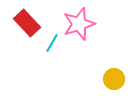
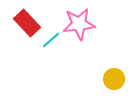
pink star: rotated 12 degrees clockwise
cyan line: moved 1 px left, 3 px up; rotated 18 degrees clockwise
